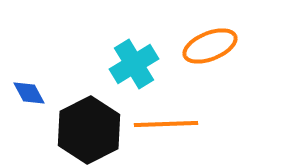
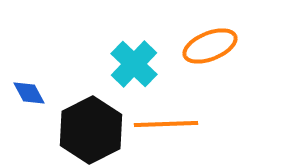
cyan cross: rotated 15 degrees counterclockwise
black hexagon: moved 2 px right
